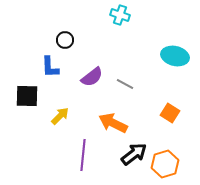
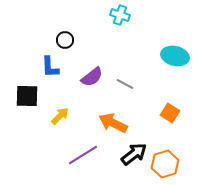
purple line: rotated 52 degrees clockwise
